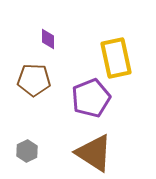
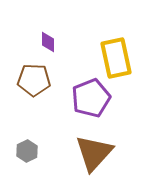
purple diamond: moved 3 px down
brown triangle: rotated 39 degrees clockwise
